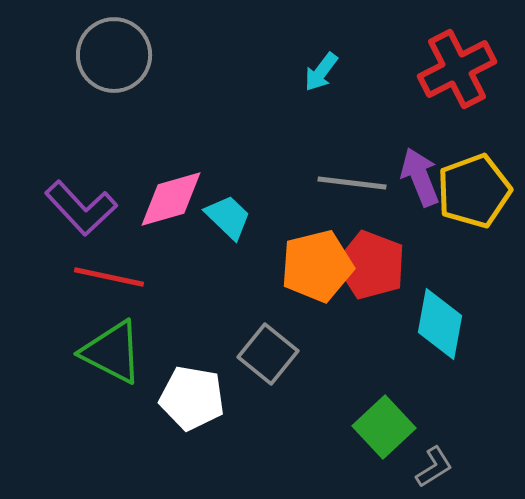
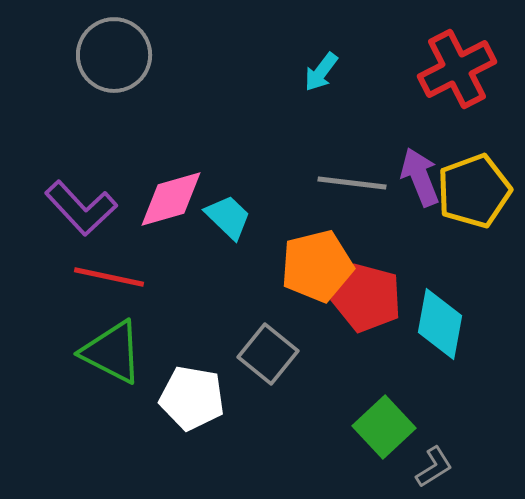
red pentagon: moved 4 px left, 33 px down; rotated 6 degrees counterclockwise
